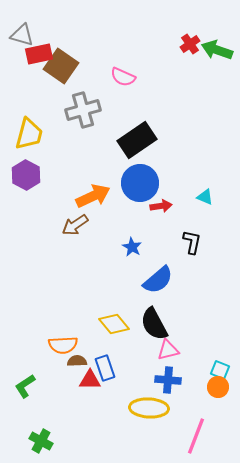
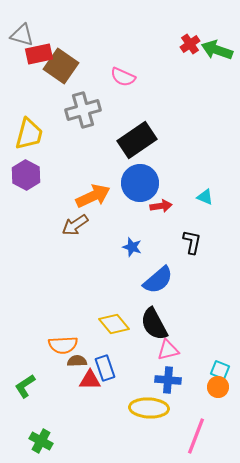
blue star: rotated 12 degrees counterclockwise
